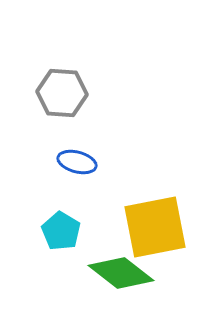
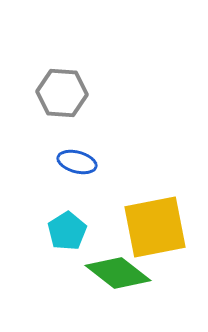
cyan pentagon: moved 6 px right; rotated 9 degrees clockwise
green diamond: moved 3 px left
